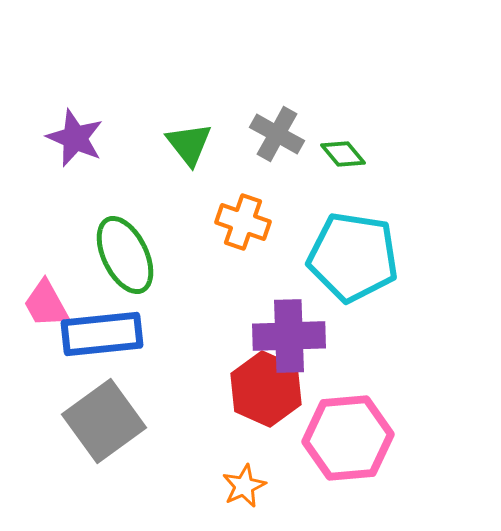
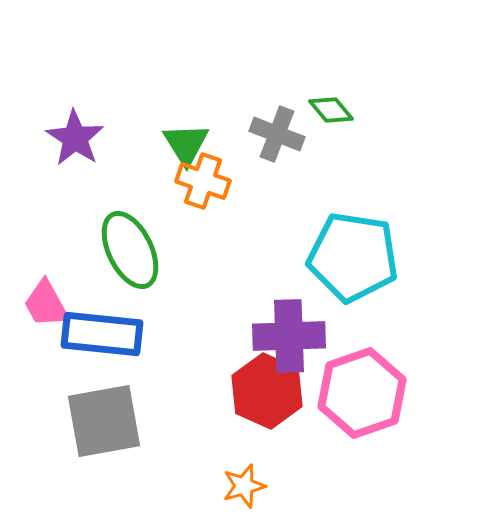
gray cross: rotated 8 degrees counterclockwise
purple star: rotated 10 degrees clockwise
green triangle: moved 3 px left; rotated 6 degrees clockwise
green diamond: moved 12 px left, 44 px up
orange cross: moved 40 px left, 41 px up
green ellipse: moved 5 px right, 5 px up
blue rectangle: rotated 12 degrees clockwise
red hexagon: moved 1 px right, 2 px down
gray square: rotated 26 degrees clockwise
pink hexagon: moved 14 px right, 45 px up; rotated 14 degrees counterclockwise
orange star: rotated 9 degrees clockwise
